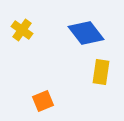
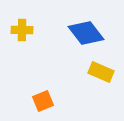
yellow cross: rotated 35 degrees counterclockwise
yellow rectangle: rotated 75 degrees counterclockwise
